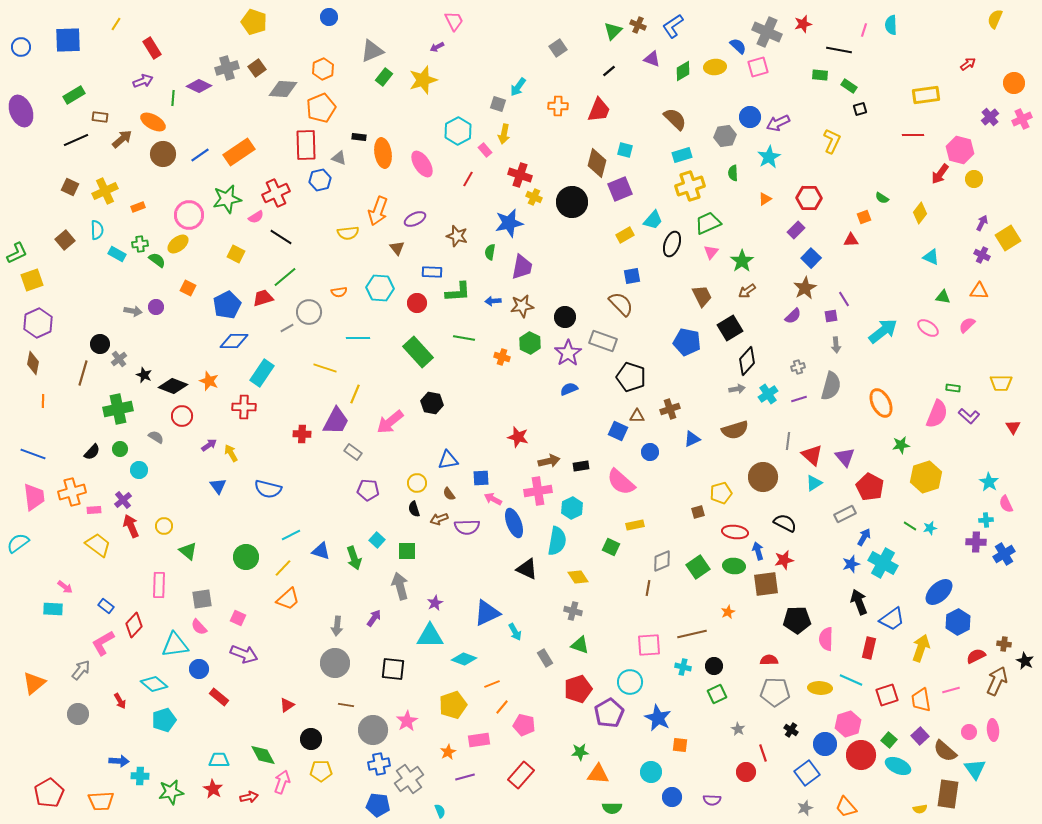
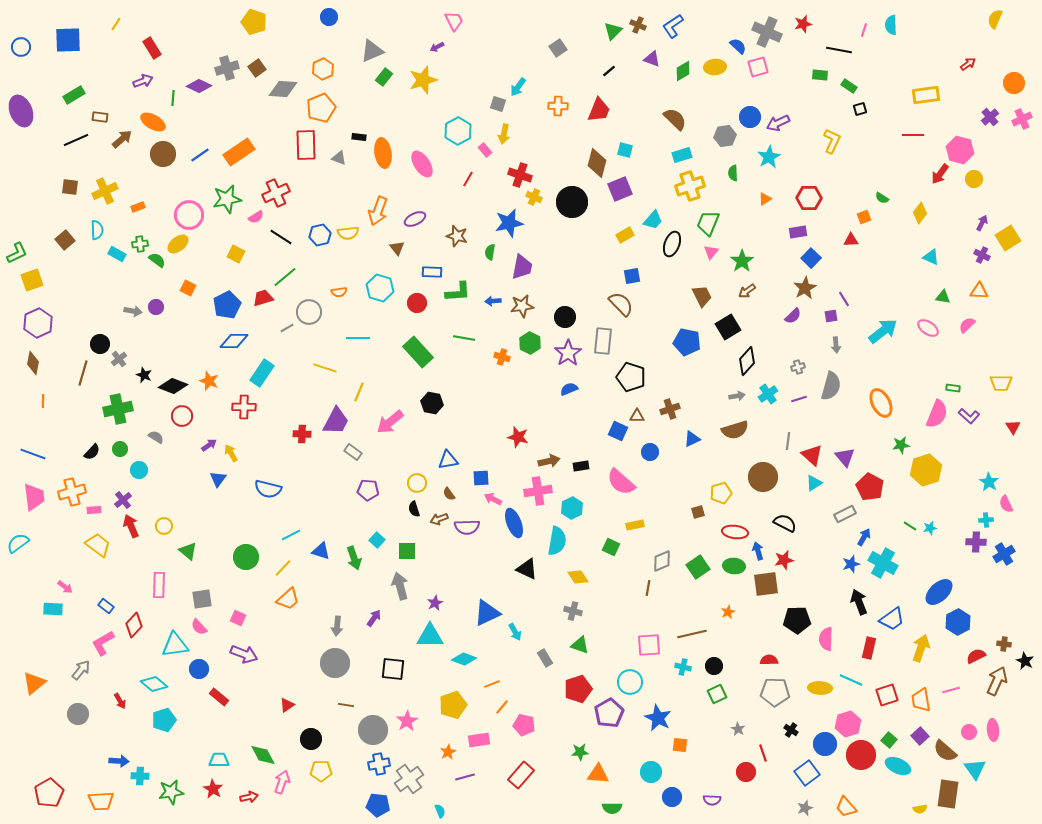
blue hexagon at (320, 180): moved 55 px down
brown square at (70, 187): rotated 18 degrees counterclockwise
green trapezoid at (708, 223): rotated 44 degrees counterclockwise
purple rectangle at (796, 230): moved 2 px right, 2 px down; rotated 36 degrees clockwise
cyan hexagon at (380, 288): rotated 12 degrees clockwise
black square at (730, 328): moved 2 px left, 1 px up
gray rectangle at (603, 341): rotated 76 degrees clockwise
gray arrow at (737, 389): moved 7 px down
yellow line at (355, 394): moved 4 px right, 2 px up
yellow hexagon at (926, 477): moved 7 px up
blue triangle at (218, 486): moved 7 px up; rotated 12 degrees clockwise
